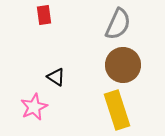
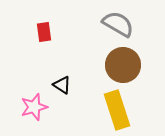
red rectangle: moved 17 px down
gray semicircle: rotated 84 degrees counterclockwise
black triangle: moved 6 px right, 8 px down
pink star: rotated 8 degrees clockwise
